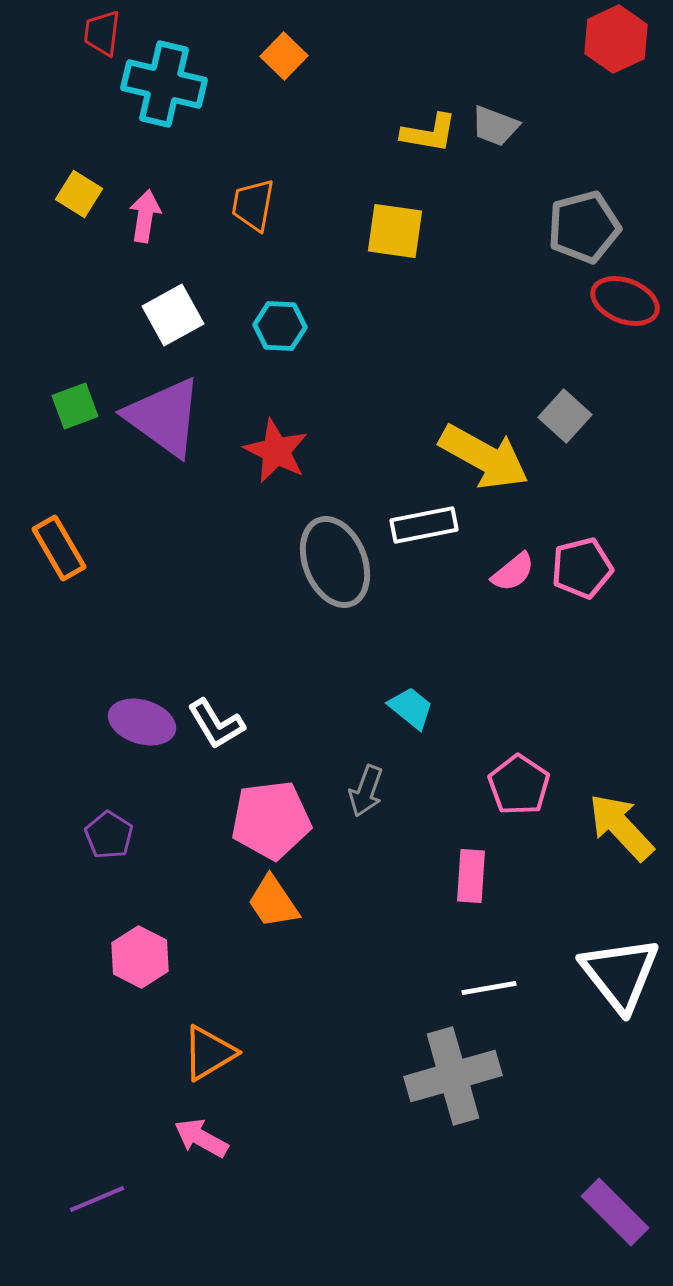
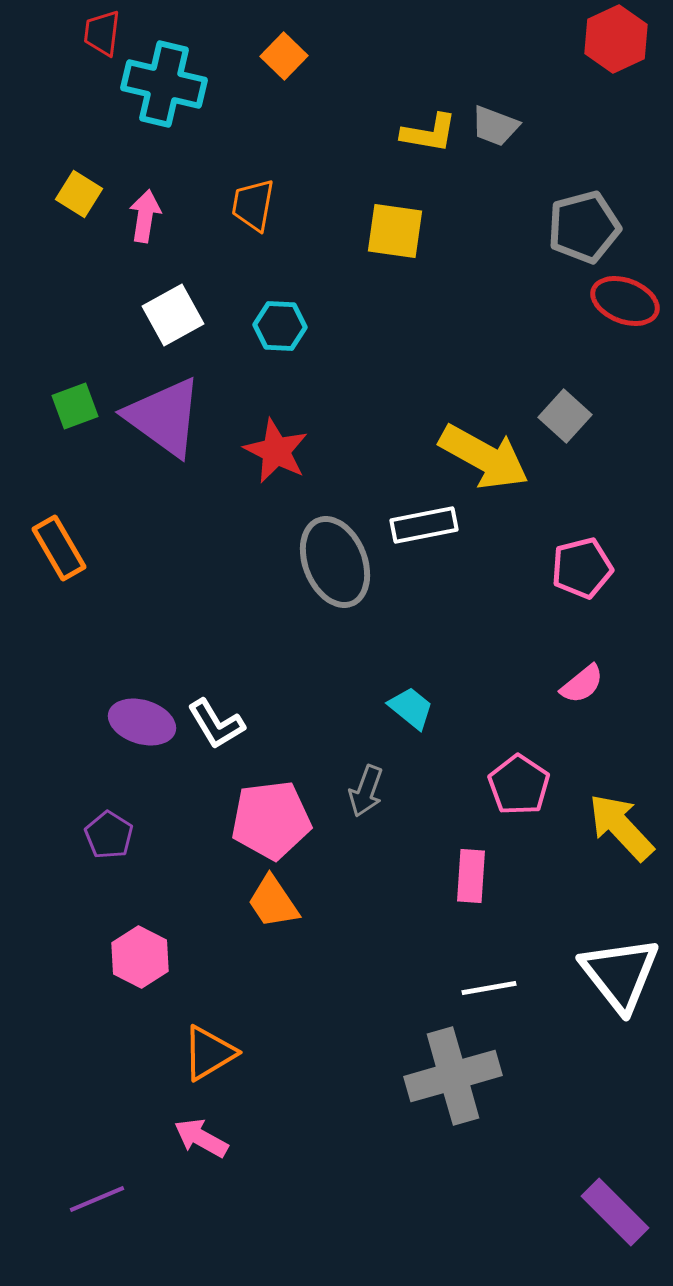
pink semicircle at (513, 572): moved 69 px right, 112 px down
